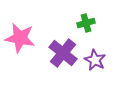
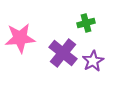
pink star: rotated 16 degrees counterclockwise
purple star: moved 2 px left, 1 px down; rotated 15 degrees clockwise
